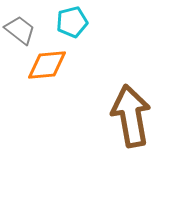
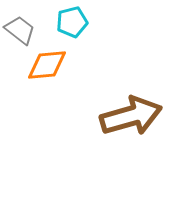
brown arrow: rotated 84 degrees clockwise
